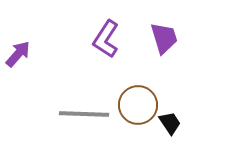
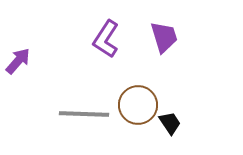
purple trapezoid: moved 1 px up
purple arrow: moved 7 px down
